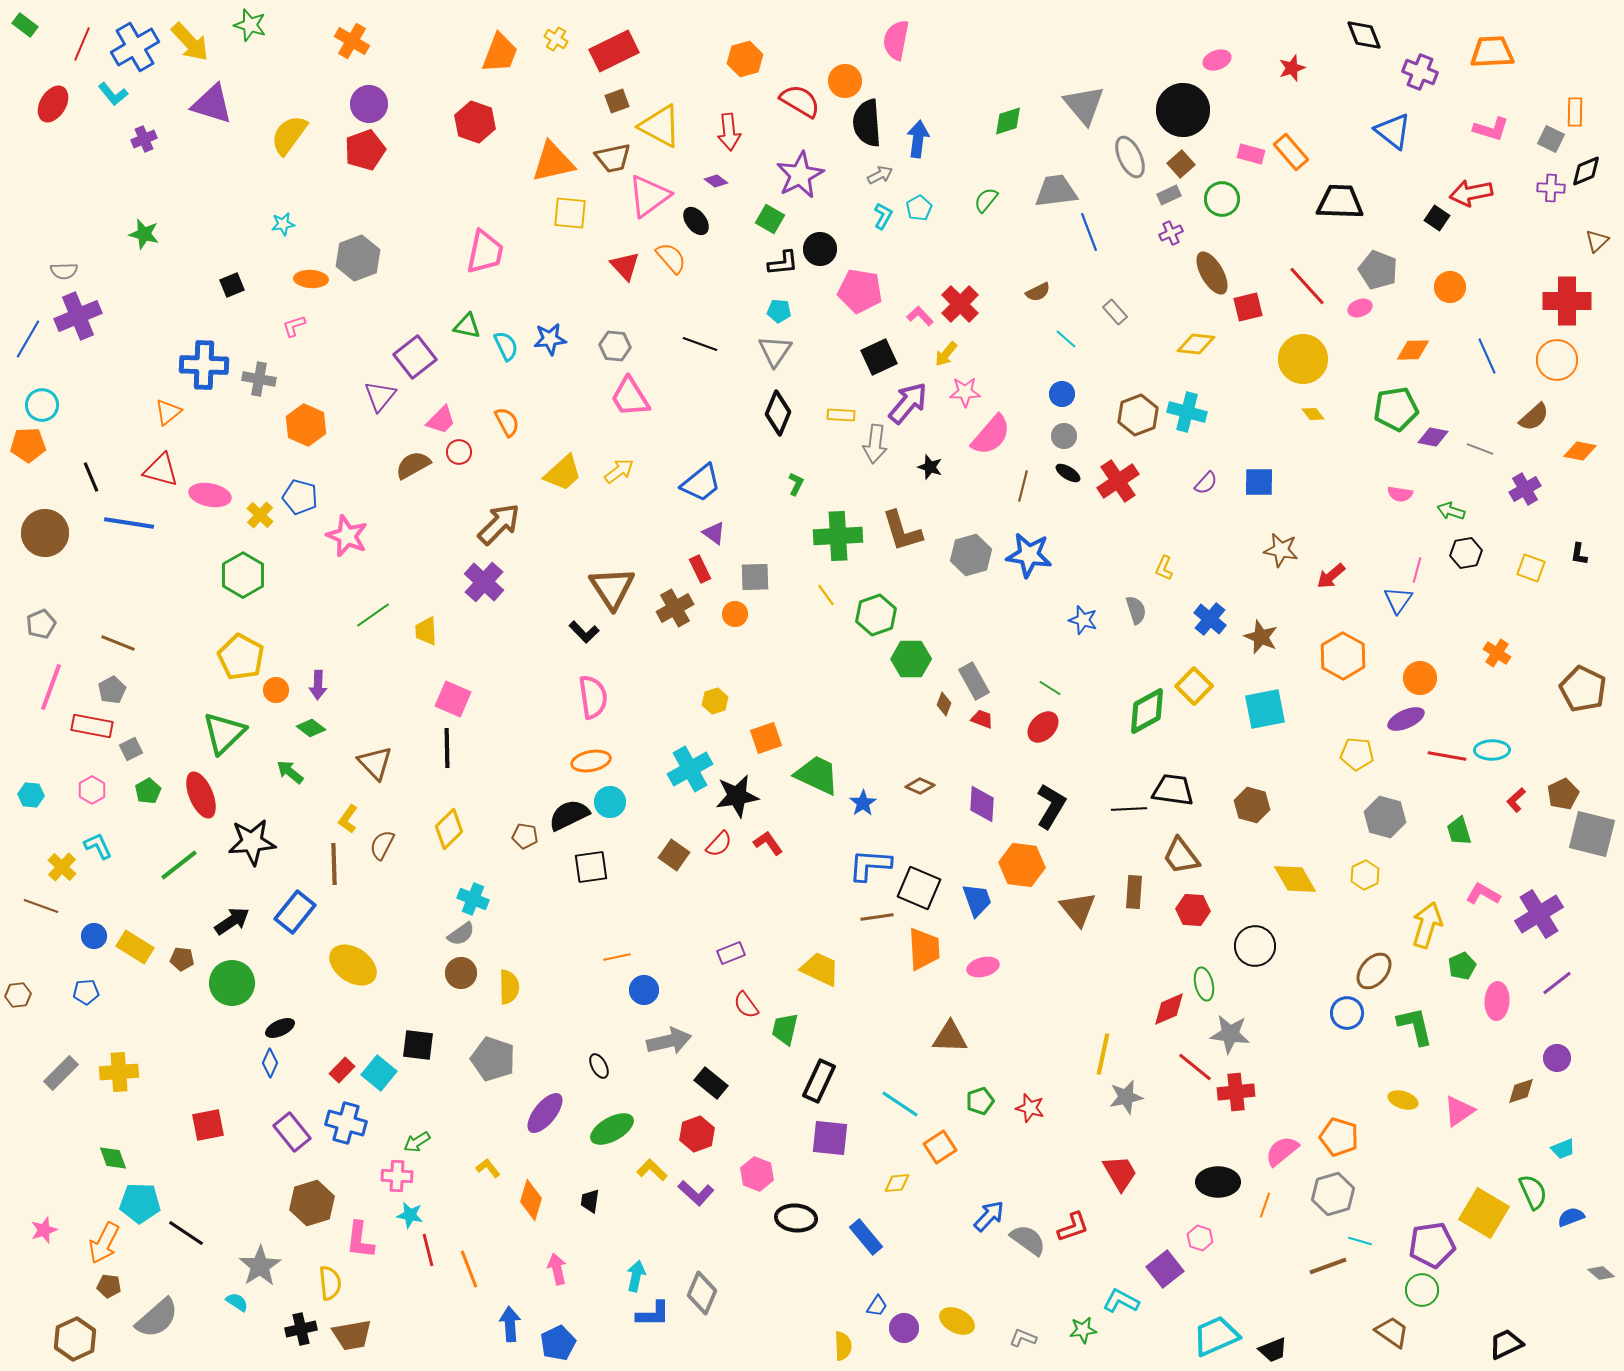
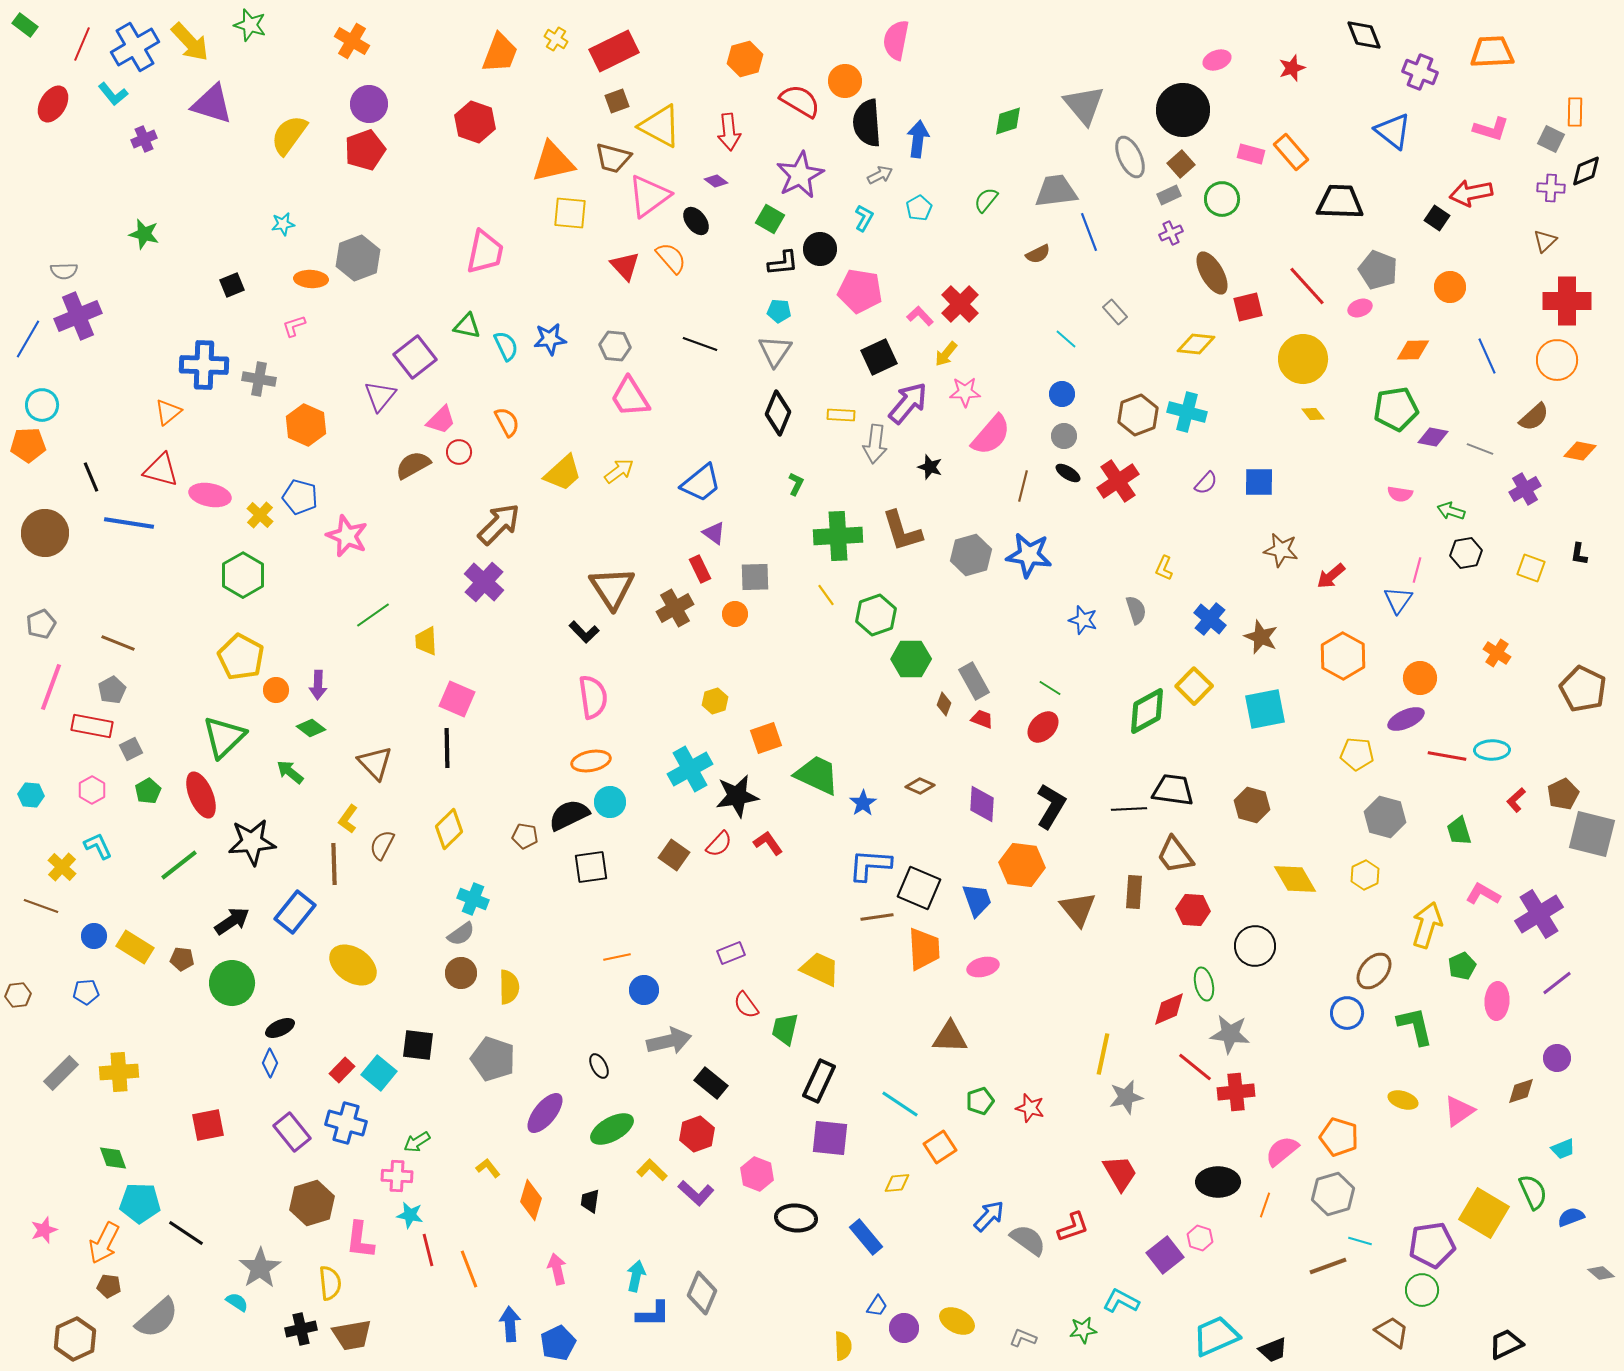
brown trapezoid at (613, 158): rotated 27 degrees clockwise
cyan L-shape at (883, 216): moved 19 px left, 2 px down
brown triangle at (1597, 241): moved 52 px left
brown semicircle at (1038, 292): moved 38 px up
yellow trapezoid at (426, 631): moved 10 px down
pink square at (453, 699): moved 4 px right
green triangle at (224, 733): moved 4 px down
brown trapezoid at (1181, 856): moved 6 px left, 1 px up
gray star at (260, 1266): moved 2 px down
purple square at (1165, 1269): moved 14 px up
